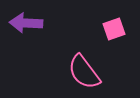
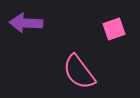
pink semicircle: moved 5 px left
